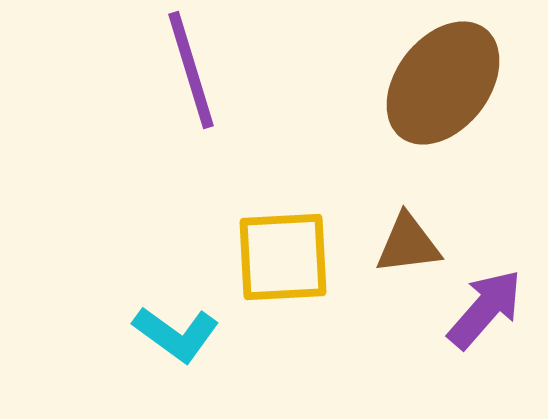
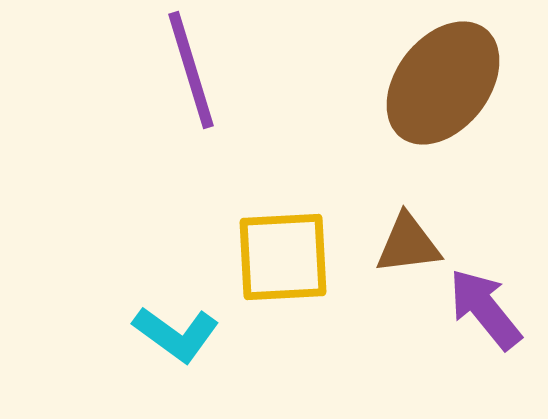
purple arrow: rotated 80 degrees counterclockwise
